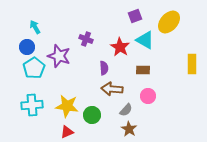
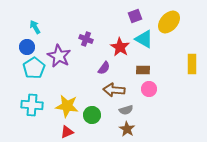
cyan triangle: moved 1 px left, 1 px up
purple star: rotated 10 degrees clockwise
purple semicircle: rotated 40 degrees clockwise
brown arrow: moved 2 px right, 1 px down
pink circle: moved 1 px right, 7 px up
cyan cross: rotated 10 degrees clockwise
gray semicircle: rotated 32 degrees clockwise
brown star: moved 2 px left
